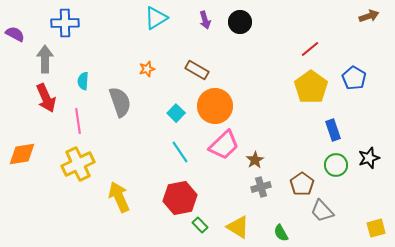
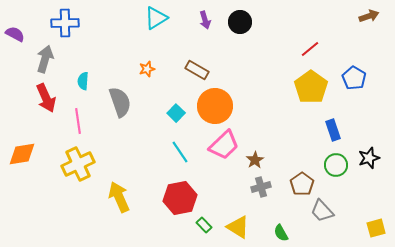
gray arrow: rotated 16 degrees clockwise
green rectangle: moved 4 px right
